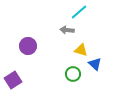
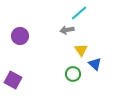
cyan line: moved 1 px down
gray arrow: rotated 16 degrees counterclockwise
purple circle: moved 8 px left, 10 px up
yellow triangle: rotated 40 degrees clockwise
purple square: rotated 30 degrees counterclockwise
